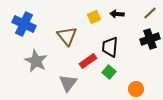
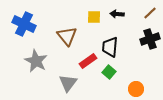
yellow square: rotated 24 degrees clockwise
